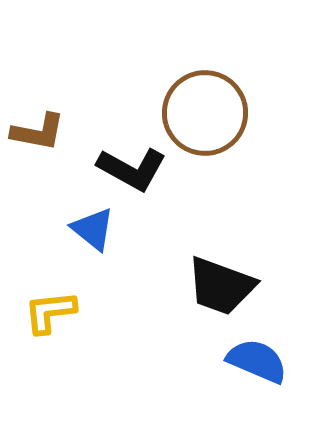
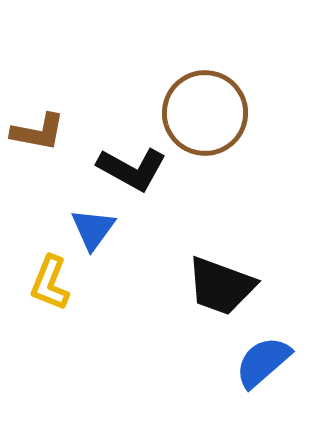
blue triangle: rotated 27 degrees clockwise
yellow L-shape: moved 29 px up; rotated 62 degrees counterclockwise
blue semicircle: moved 6 px right, 1 px down; rotated 64 degrees counterclockwise
